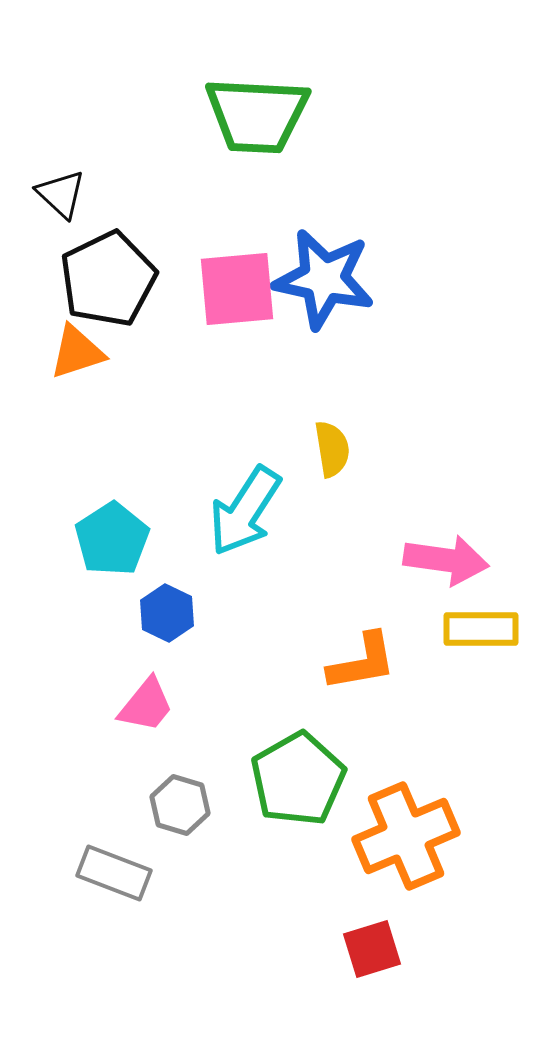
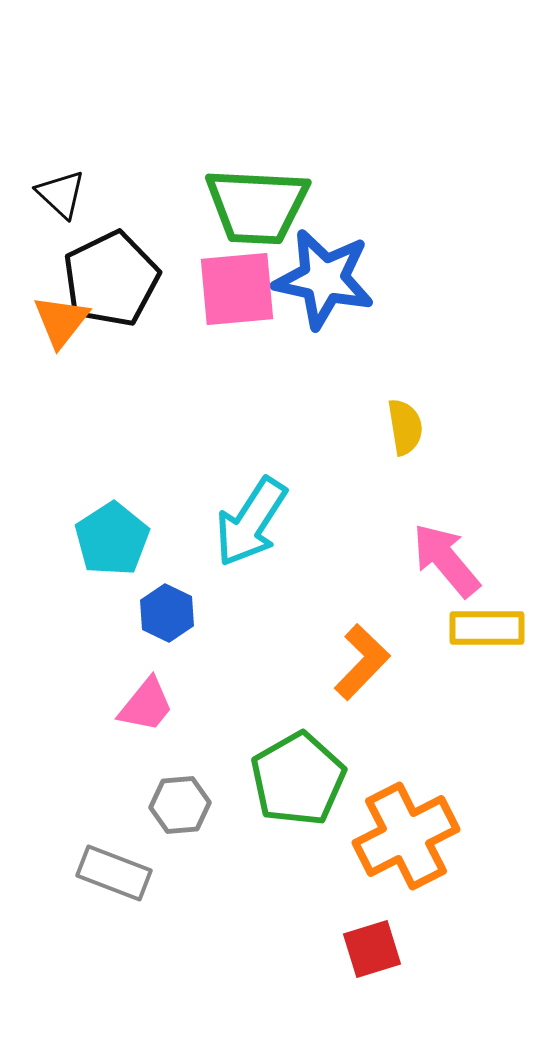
green trapezoid: moved 91 px down
black pentagon: moved 3 px right
orange triangle: moved 16 px left, 31 px up; rotated 34 degrees counterclockwise
yellow semicircle: moved 73 px right, 22 px up
cyan arrow: moved 6 px right, 11 px down
pink arrow: rotated 138 degrees counterclockwise
yellow rectangle: moved 6 px right, 1 px up
orange L-shape: rotated 36 degrees counterclockwise
gray hexagon: rotated 22 degrees counterclockwise
orange cross: rotated 4 degrees counterclockwise
